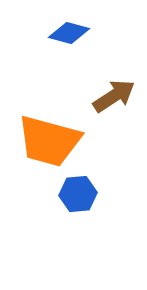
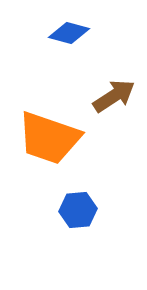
orange trapezoid: moved 3 px up; rotated 4 degrees clockwise
blue hexagon: moved 16 px down
